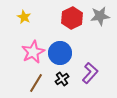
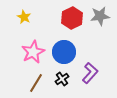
blue circle: moved 4 px right, 1 px up
